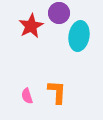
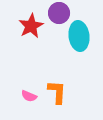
cyan ellipse: rotated 16 degrees counterclockwise
pink semicircle: moved 2 px right; rotated 49 degrees counterclockwise
